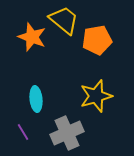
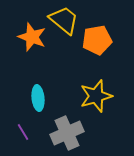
cyan ellipse: moved 2 px right, 1 px up
